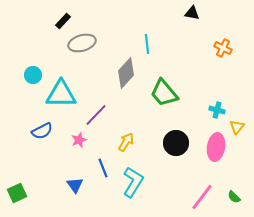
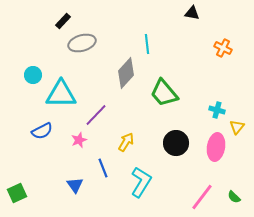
cyan L-shape: moved 8 px right
